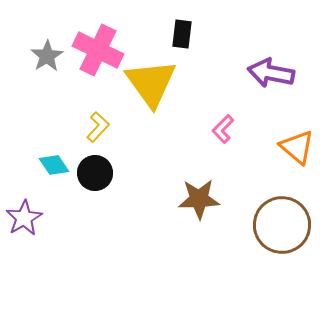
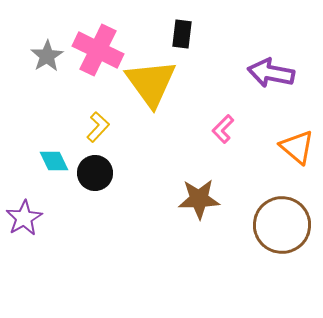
cyan diamond: moved 4 px up; rotated 8 degrees clockwise
